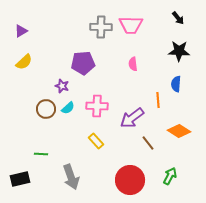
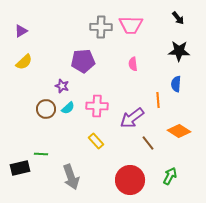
purple pentagon: moved 2 px up
black rectangle: moved 11 px up
